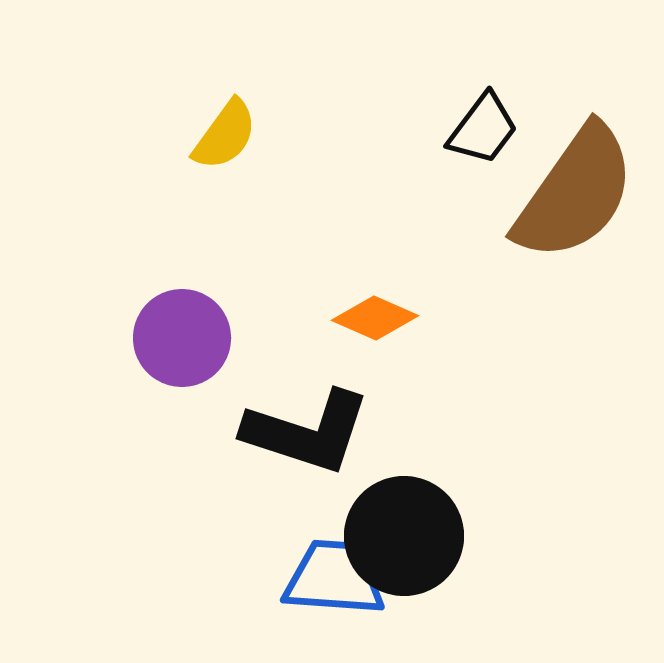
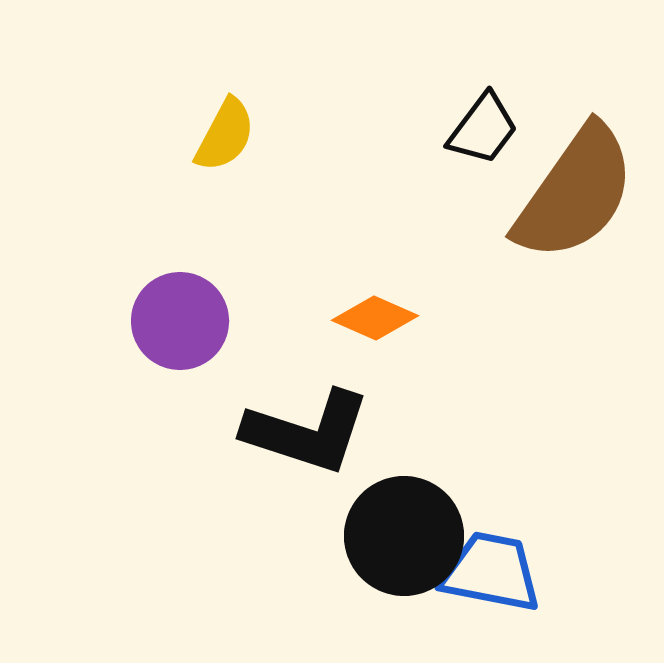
yellow semicircle: rotated 8 degrees counterclockwise
purple circle: moved 2 px left, 17 px up
blue trapezoid: moved 157 px right, 6 px up; rotated 7 degrees clockwise
